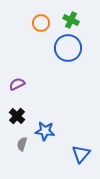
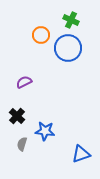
orange circle: moved 12 px down
purple semicircle: moved 7 px right, 2 px up
blue triangle: rotated 30 degrees clockwise
